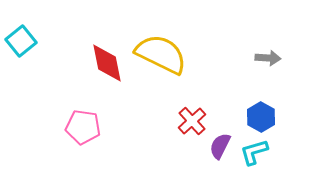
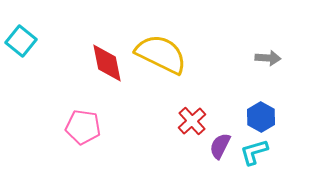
cyan square: rotated 12 degrees counterclockwise
